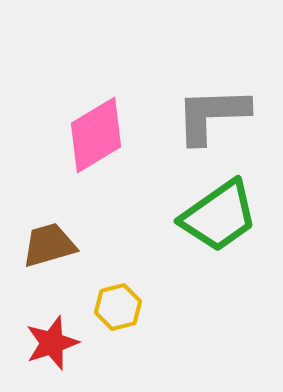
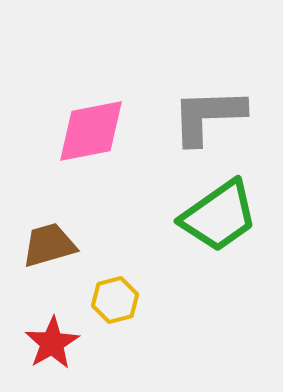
gray L-shape: moved 4 px left, 1 px down
pink diamond: moved 5 px left, 4 px up; rotated 20 degrees clockwise
yellow hexagon: moved 3 px left, 7 px up
red star: rotated 12 degrees counterclockwise
